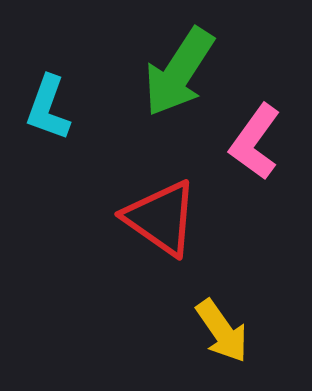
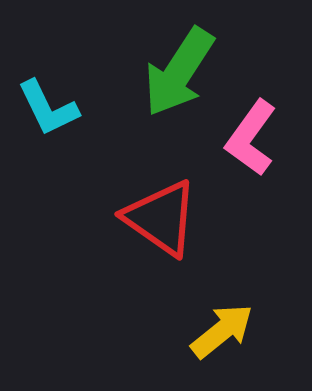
cyan L-shape: rotated 46 degrees counterclockwise
pink L-shape: moved 4 px left, 4 px up
yellow arrow: rotated 94 degrees counterclockwise
